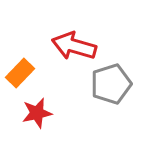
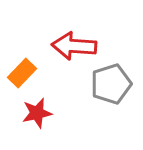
red arrow: rotated 12 degrees counterclockwise
orange rectangle: moved 2 px right
